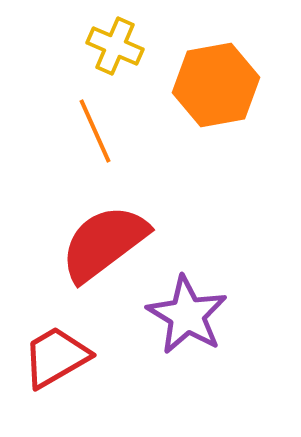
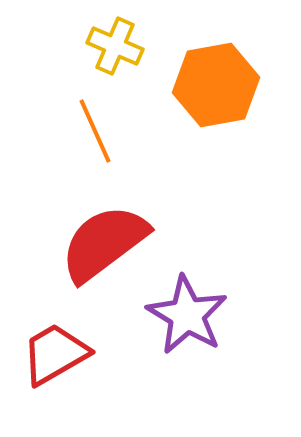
red trapezoid: moved 1 px left, 3 px up
